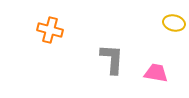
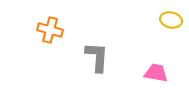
yellow ellipse: moved 3 px left, 3 px up
gray L-shape: moved 15 px left, 2 px up
